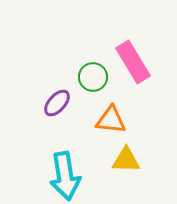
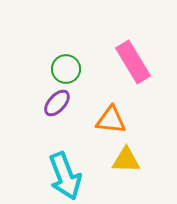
green circle: moved 27 px left, 8 px up
cyan arrow: rotated 12 degrees counterclockwise
